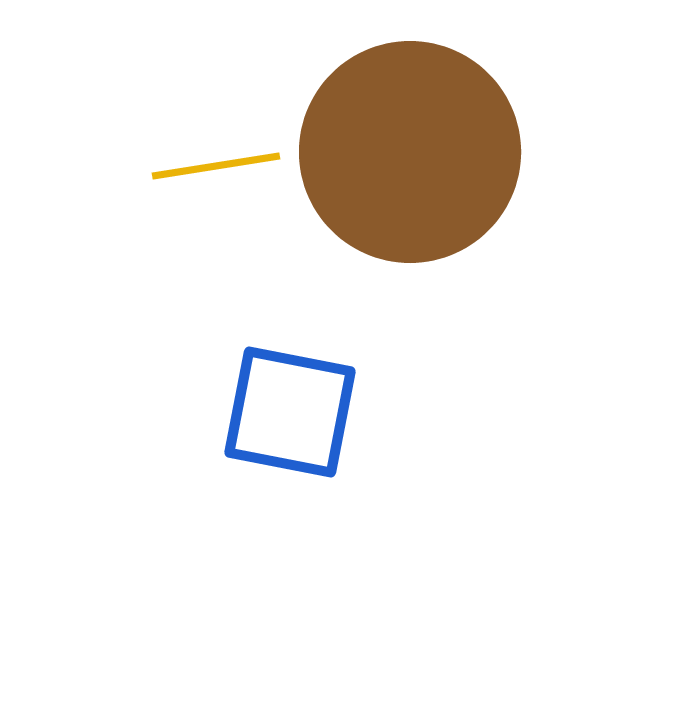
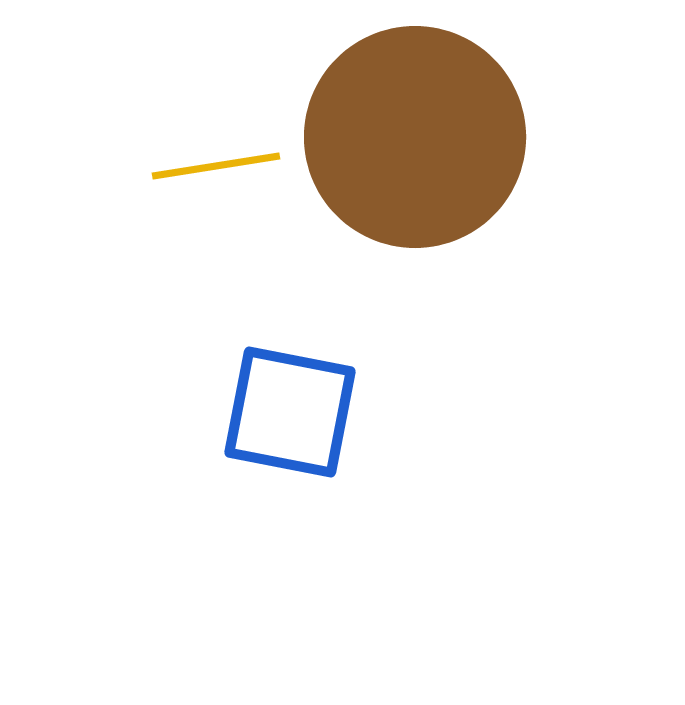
brown circle: moved 5 px right, 15 px up
